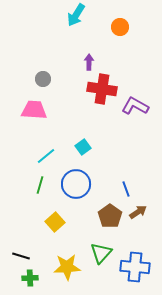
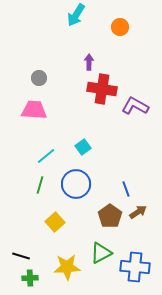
gray circle: moved 4 px left, 1 px up
green triangle: rotated 20 degrees clockwise
